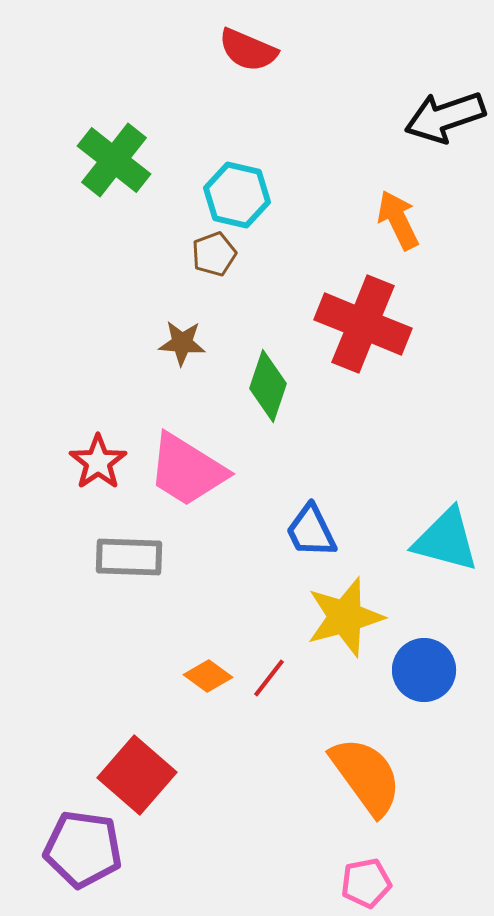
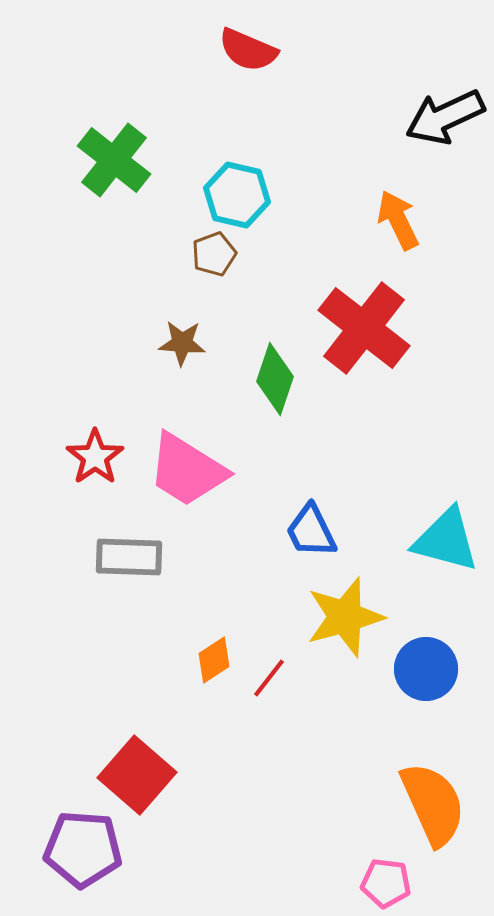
black arrow: rotated 6 degrees counterclockwise
red cross: moved 1 px right, 4 px down; rotated 16 degrees clockwise
green diamond: moved 7 px right, 7 px up
red star: moved 3 px left, 5 px up
blue circle: moved 2 px right, 1 px up
orange diamond: moved 6 px right, 16 px up; rotated 69 degrees counterclockwise
orange semicircle: moved 67 px right, 28 px down; rotated 12 degrees clockwise
purple pentagon: rotated 4 degrees counterclockwise
pink pentagon: moved 20 px right; rotated 18 degrees clockwise
